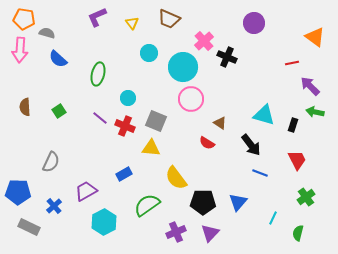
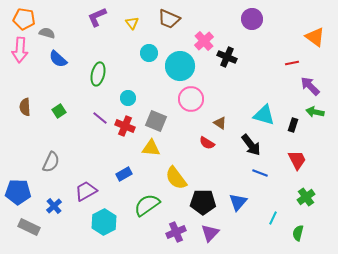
purple circle at (254, 23): moved 2 px left, 4 px up
cyan circle at (183, 67): moved 3 px left, 1 px up
